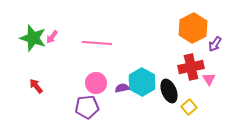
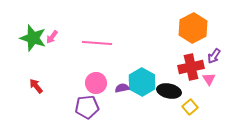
purple arrow: moved 1 px left, 12 px down
black ellipse: rotated 55 degrees counterclockwise
yellow square: moved 1 px right
